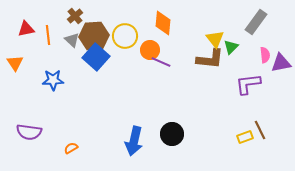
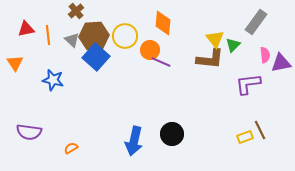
brown cross: moved 1 px right, 5 px up
green triangle: moved 2 px right, 2 px up
blue star: rotated 15 degrees clockwise
